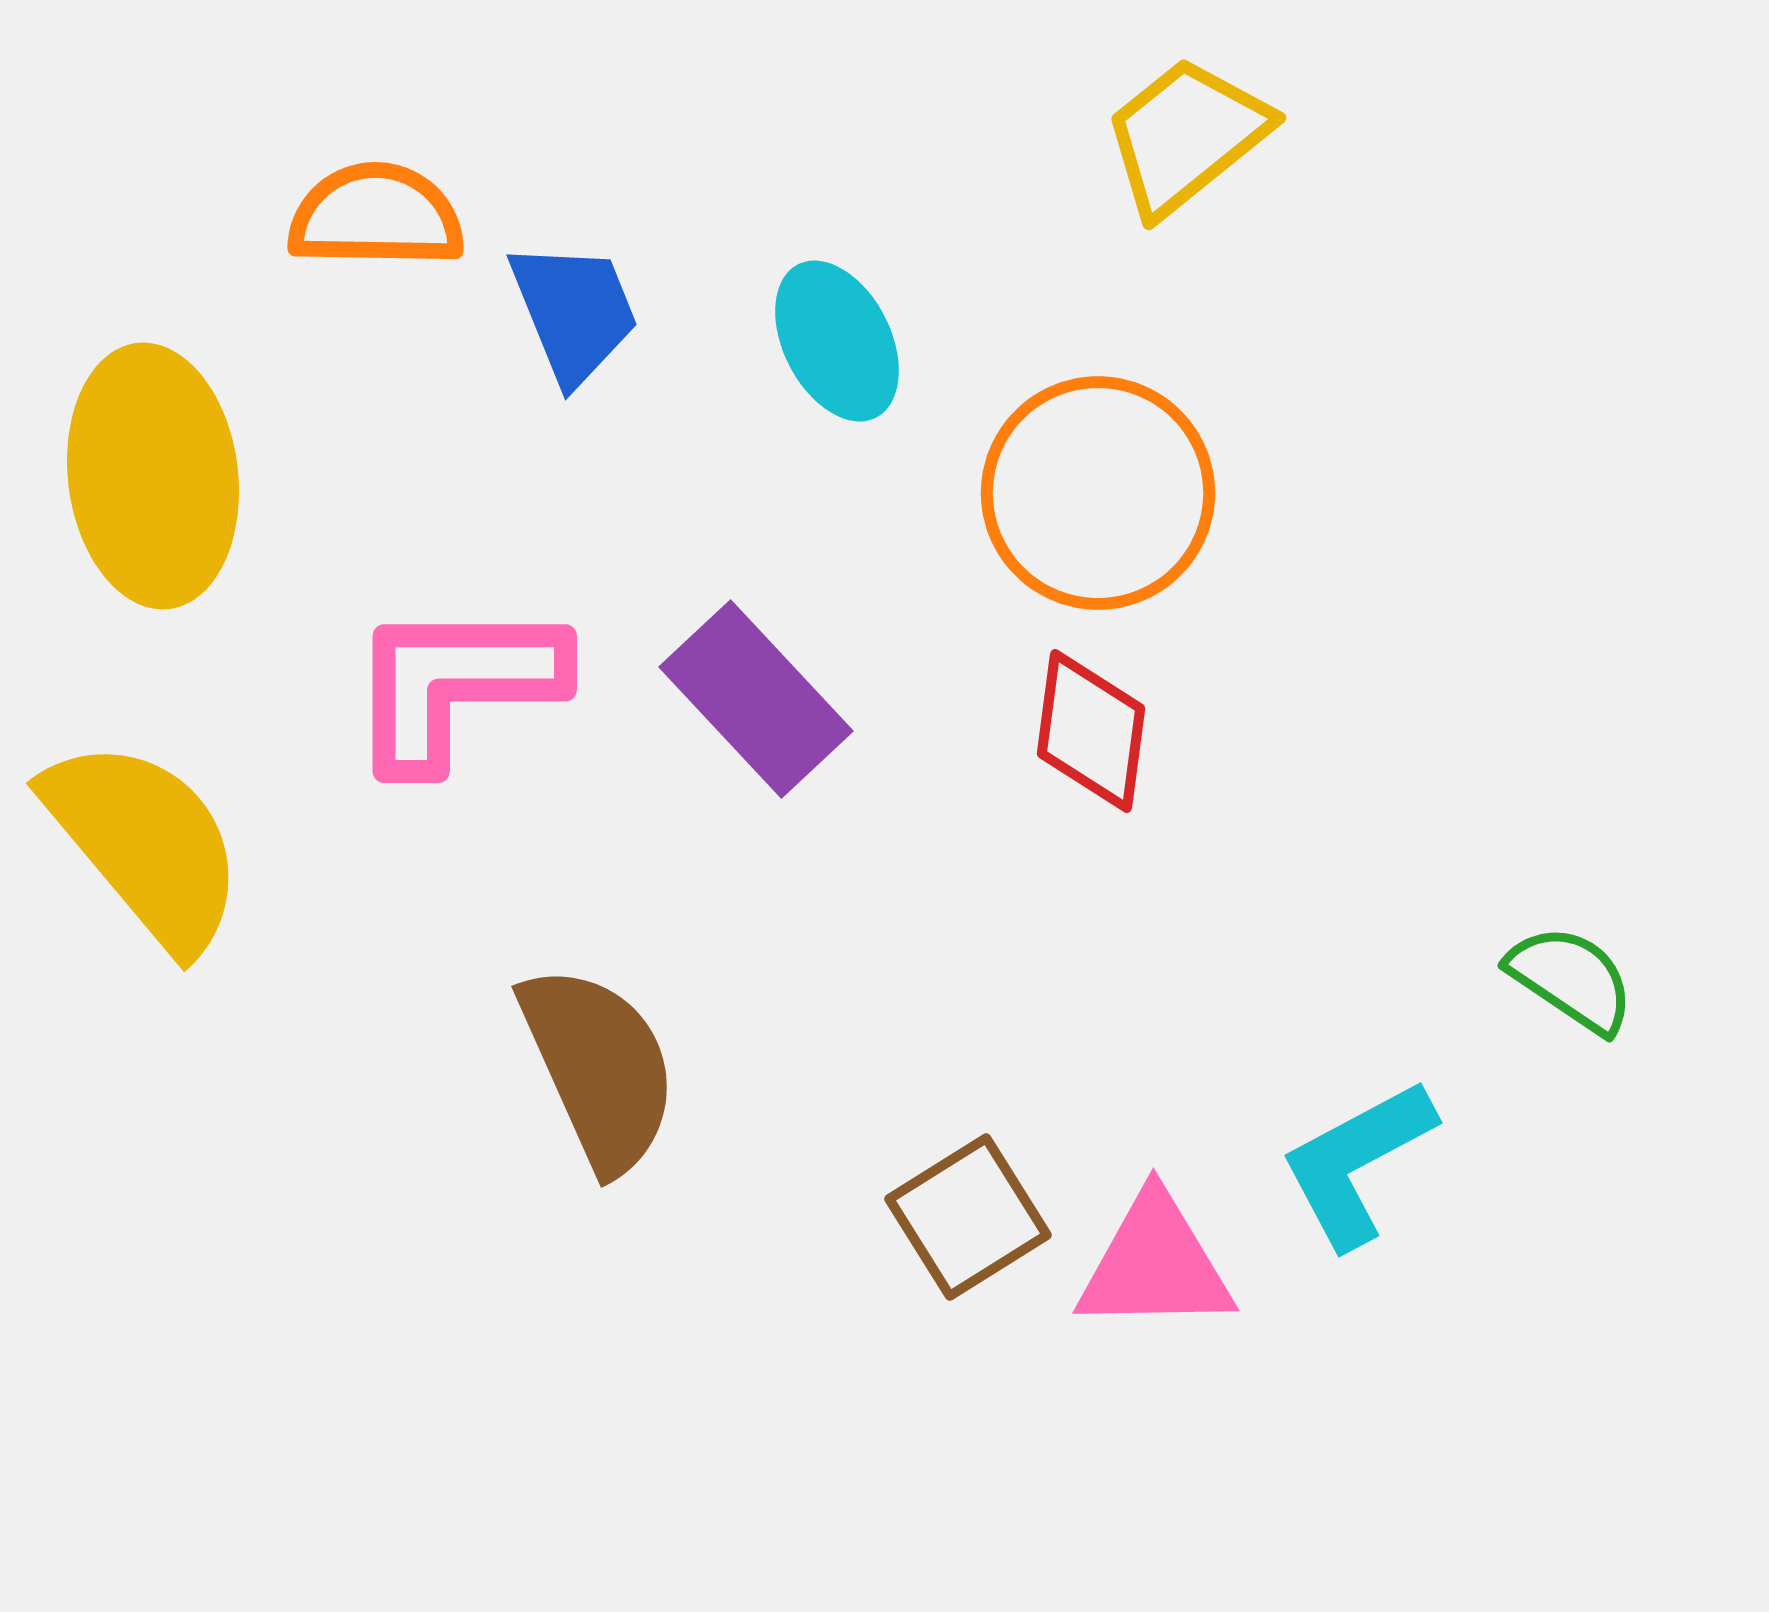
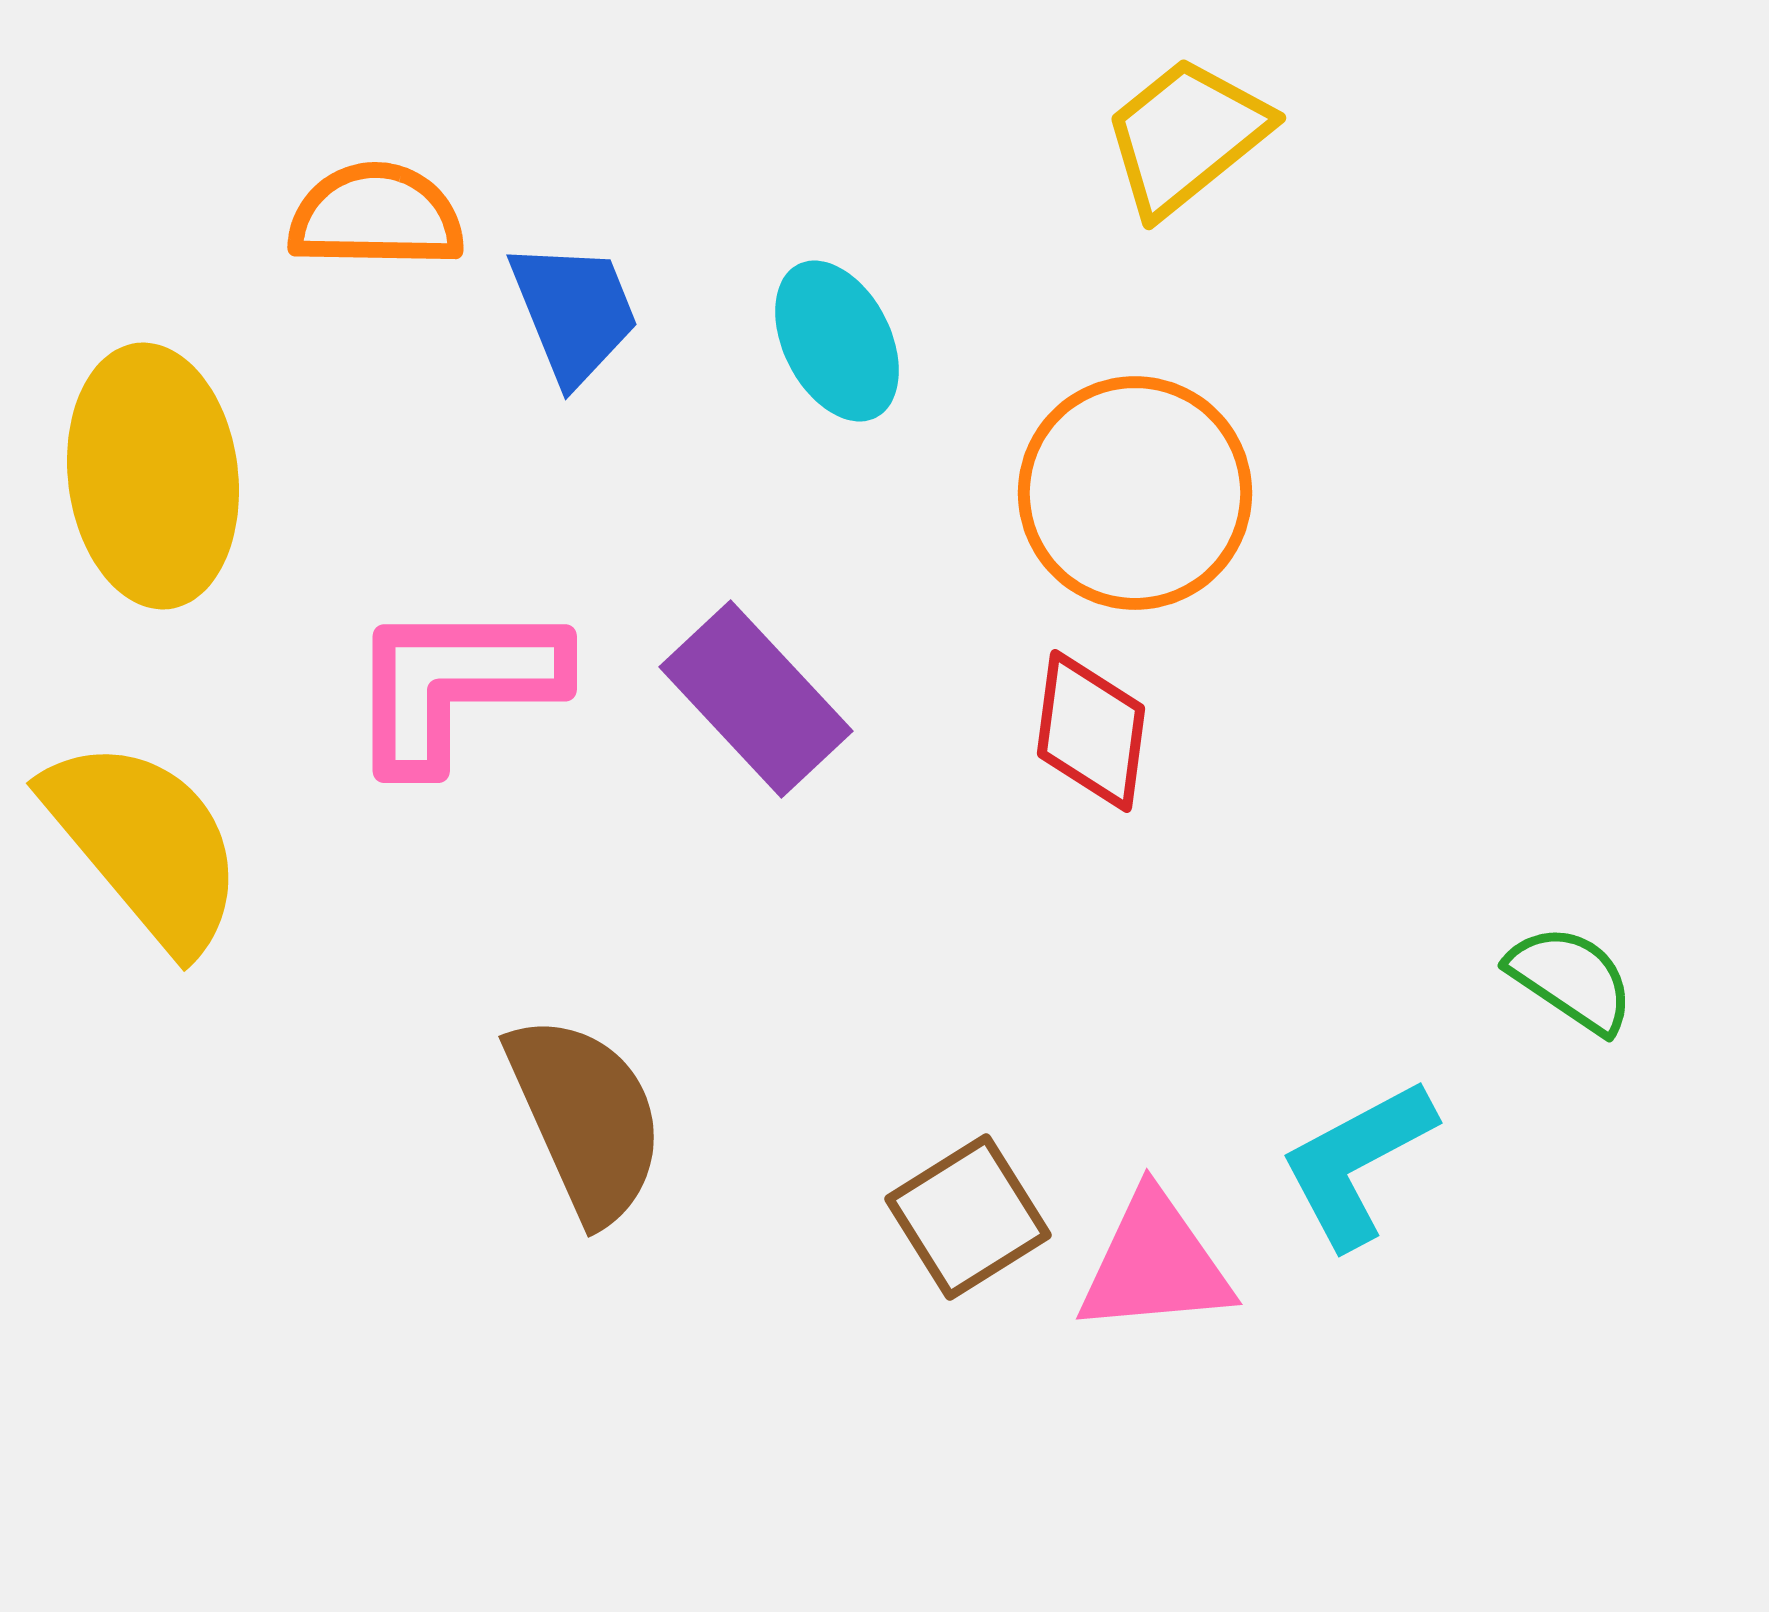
orange circle: moved 37 px right
brown semicircle: moved 13 px left, 50 px down
pink triangle: rotated 4 degrees counterclockwise
